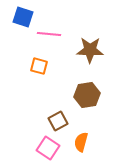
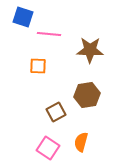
orange square: moved 1 px left; rotated 12 degrees counterclockwise
brown square: moved 2 px left, 9 px up
